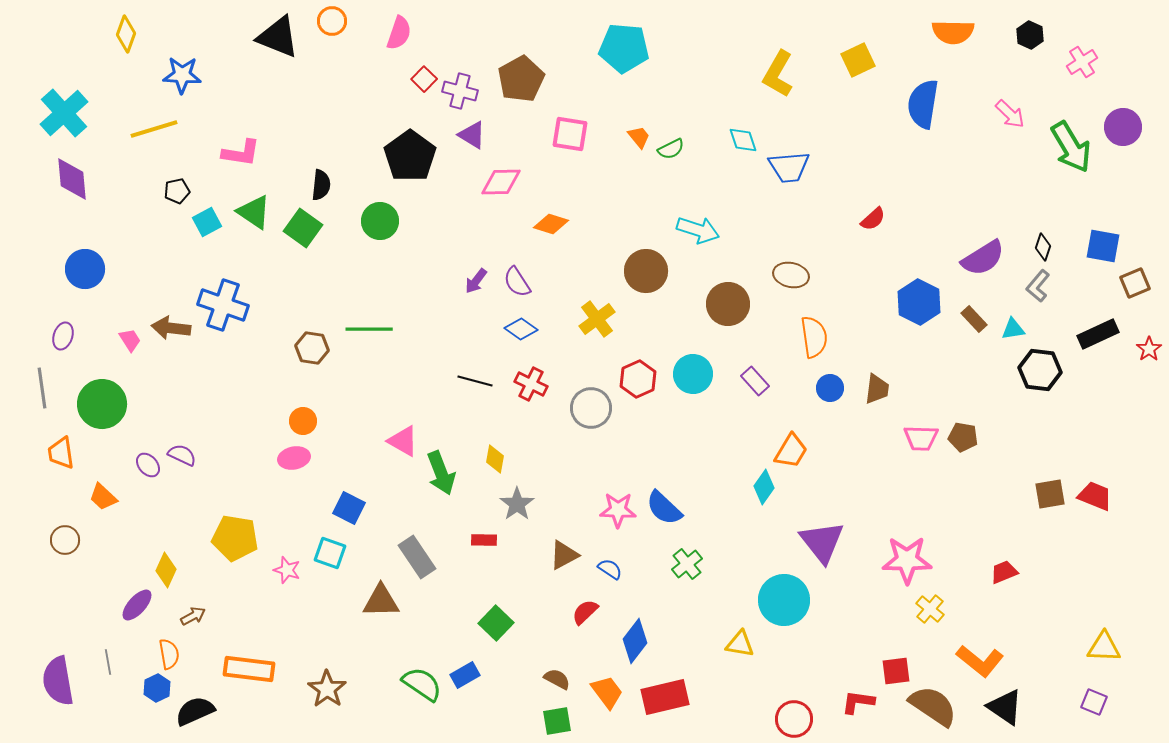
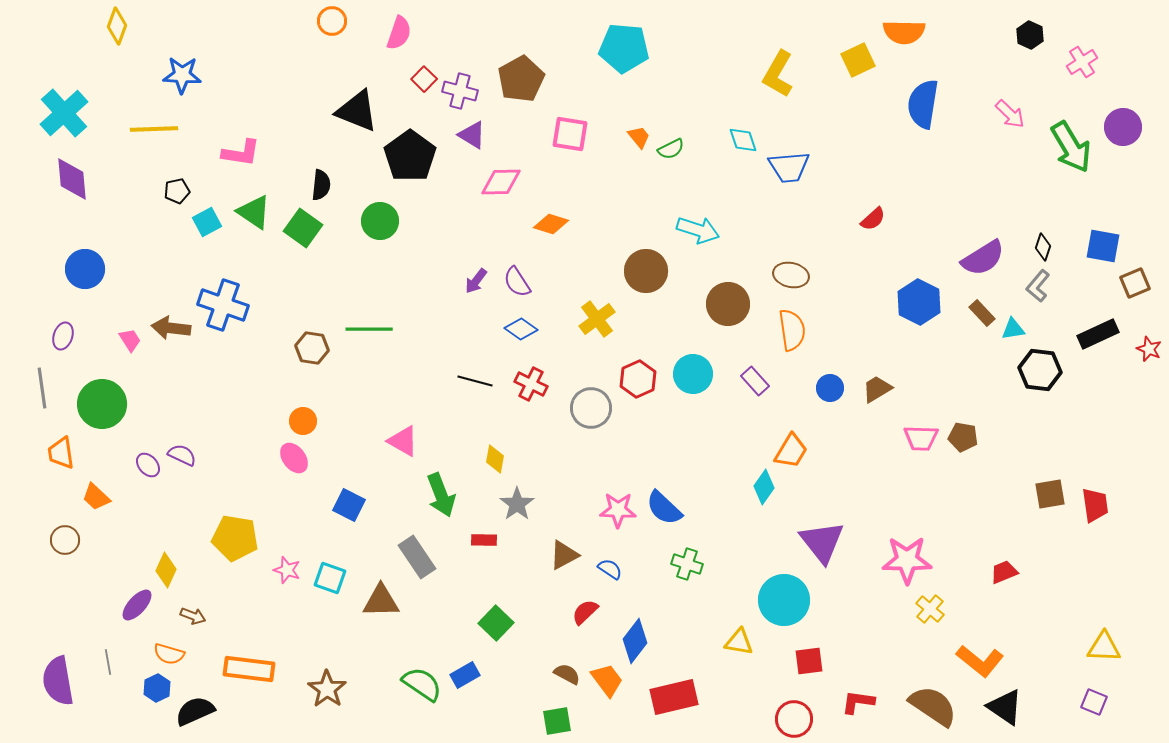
orange semicircle at (953, 32): moved 49 px left
yellow diamond at (126, 34): moved 9 px left, 8 px up
black triangle at (278, 37): moved 79 px right, 74 px down
yellow line at (154, 129): rotated 15 degrees clockwise
brown rectangle at (974, 319): moved 8 px right, 6 px up
orange semicircle at (814, 337): moved 22 px left, 7 px up
red star at (1149, 349): rotated 15 degrees counterclockwise
brown trapezoid at (877, 389): rotated 128 degrees counterclockwise
pink ellipse at (294, 458): rotated 64 degrees clockwise
green arrow at (441, 473): moved 22 px down
red trapezoid at (1095, 496): moved 9 px down; rotated 60 degrees clockwise
orange trapezoid at (103, 497): moved 7 px left
blue square at (349, 508): moved 3 px up
cyan square at (330, 553): moved 25 px down
green cross at (687, 564): rotated 32 degrees counterclockwise
brown arrow at (193, 616): rotated 50 degrees clockwise
yellow triangle at (740, 644): moved 1 px left, 2 px up
orange semicircle at (169, 654): rotated 116 degrees clockwise
red square at (896, 671): moved 87 px left, 10 px up
brown semicircle at (557, 679): moved 10 px right, 5 px up
orange trapezoid at (607, 692): moved 12 px up
red rectangle at (665, 697): moved 9 px right
